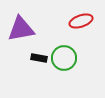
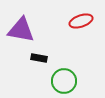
purple triangle: moved 1 px down; rotated 20 degrees clockwise
green circle: moved 23 px down
